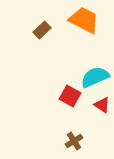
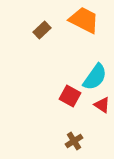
cyan semicircle: rotated 148 degrees clockwise
